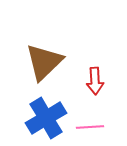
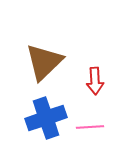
blue cross: rotated 12 degrees clockwise
